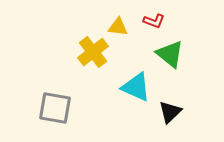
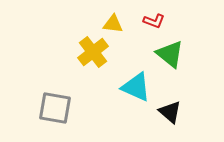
yellow triangle: moved 5 px left, 3 px up
black triangle: rotated 35 degrees counterclockwise
